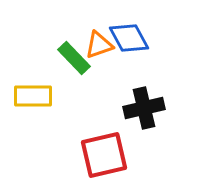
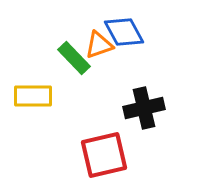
blue diamond: moved 5 px left, 6 px up
